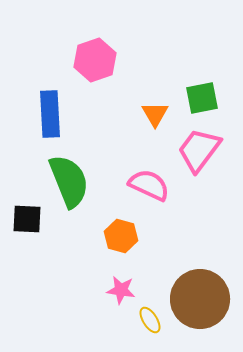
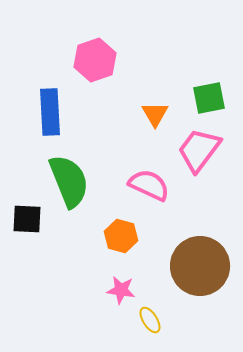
green square: moved 7 px right
blue rectangle: moved 2 px up
brown circle: moved 33 px up
